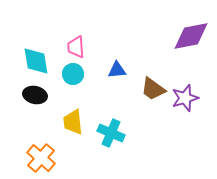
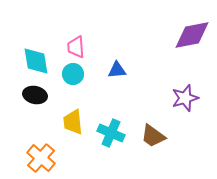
purple diamond: moved 1 px right, 1 px up
brown trapezoid: moved 47 px down
